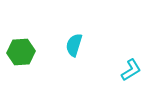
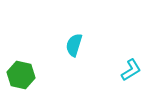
green hexagon: moved 23 px down; rotated 16 degrees clockwise
